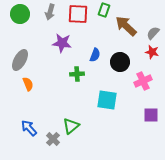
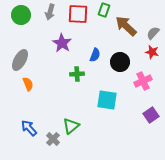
green circle: moved 1 px right, 1 px down
purple star: rotated 24 degrees clockwise
purple square: rotated 35 degrees counterclockwise
